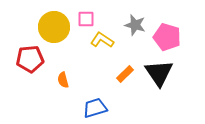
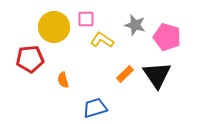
black triangle: moved 2 px left, 2 px down
